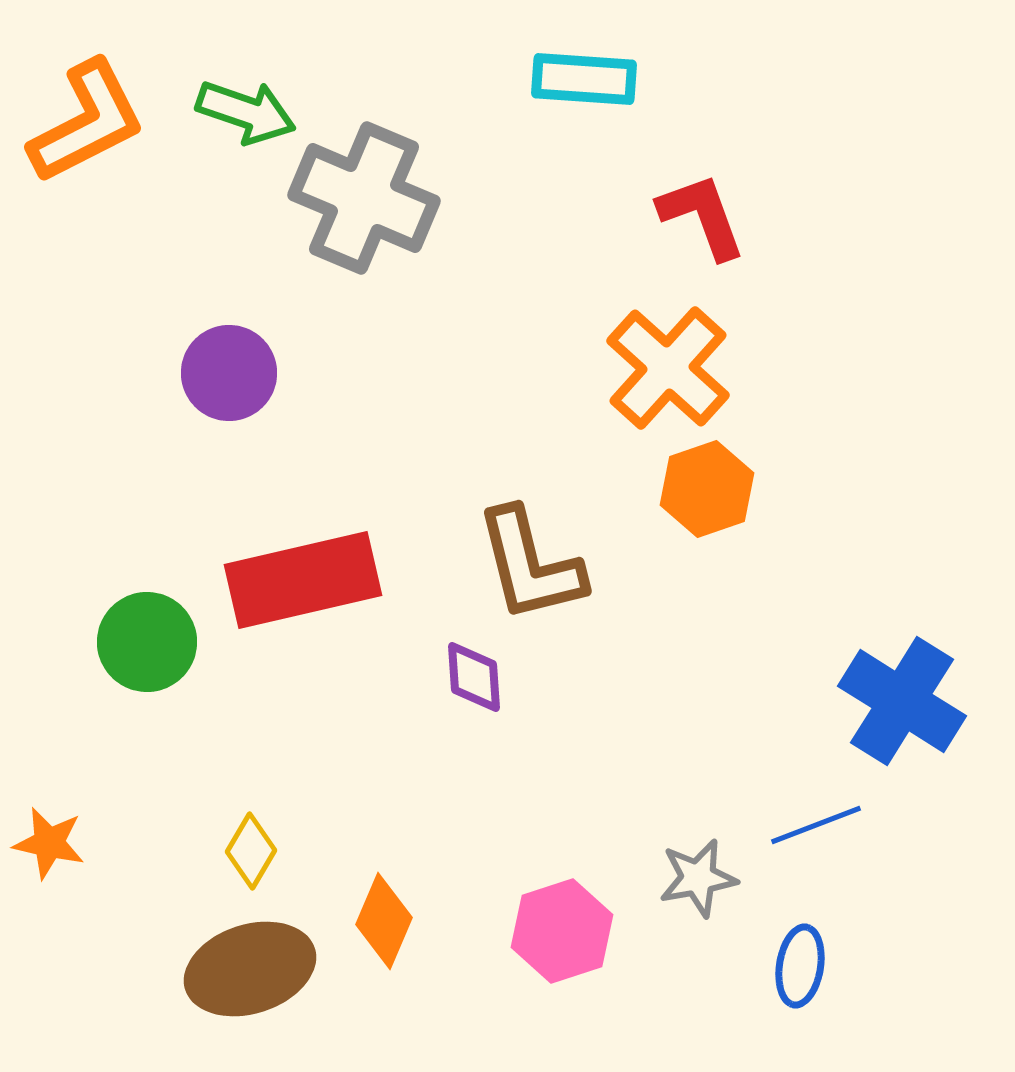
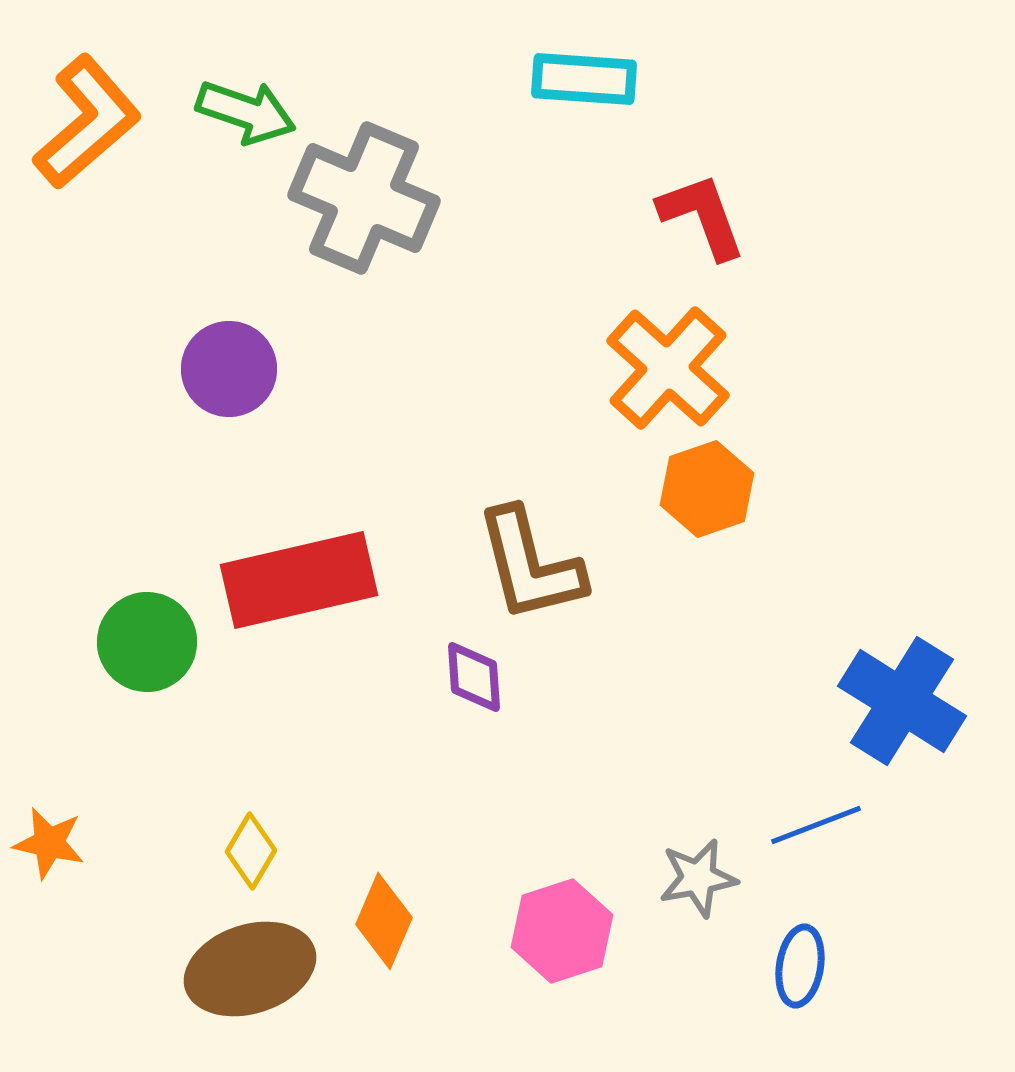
orange L-shape: rotated 14 degrees counterclockwise
purple circle: moved 4 px up
red rectangle: moved 4 px left
